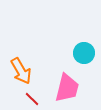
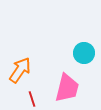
orange arrow: moved 1 px left, 1 px up; rotated 116 degrees counterclockwise
red line: rotated 28 degrees clockwise
